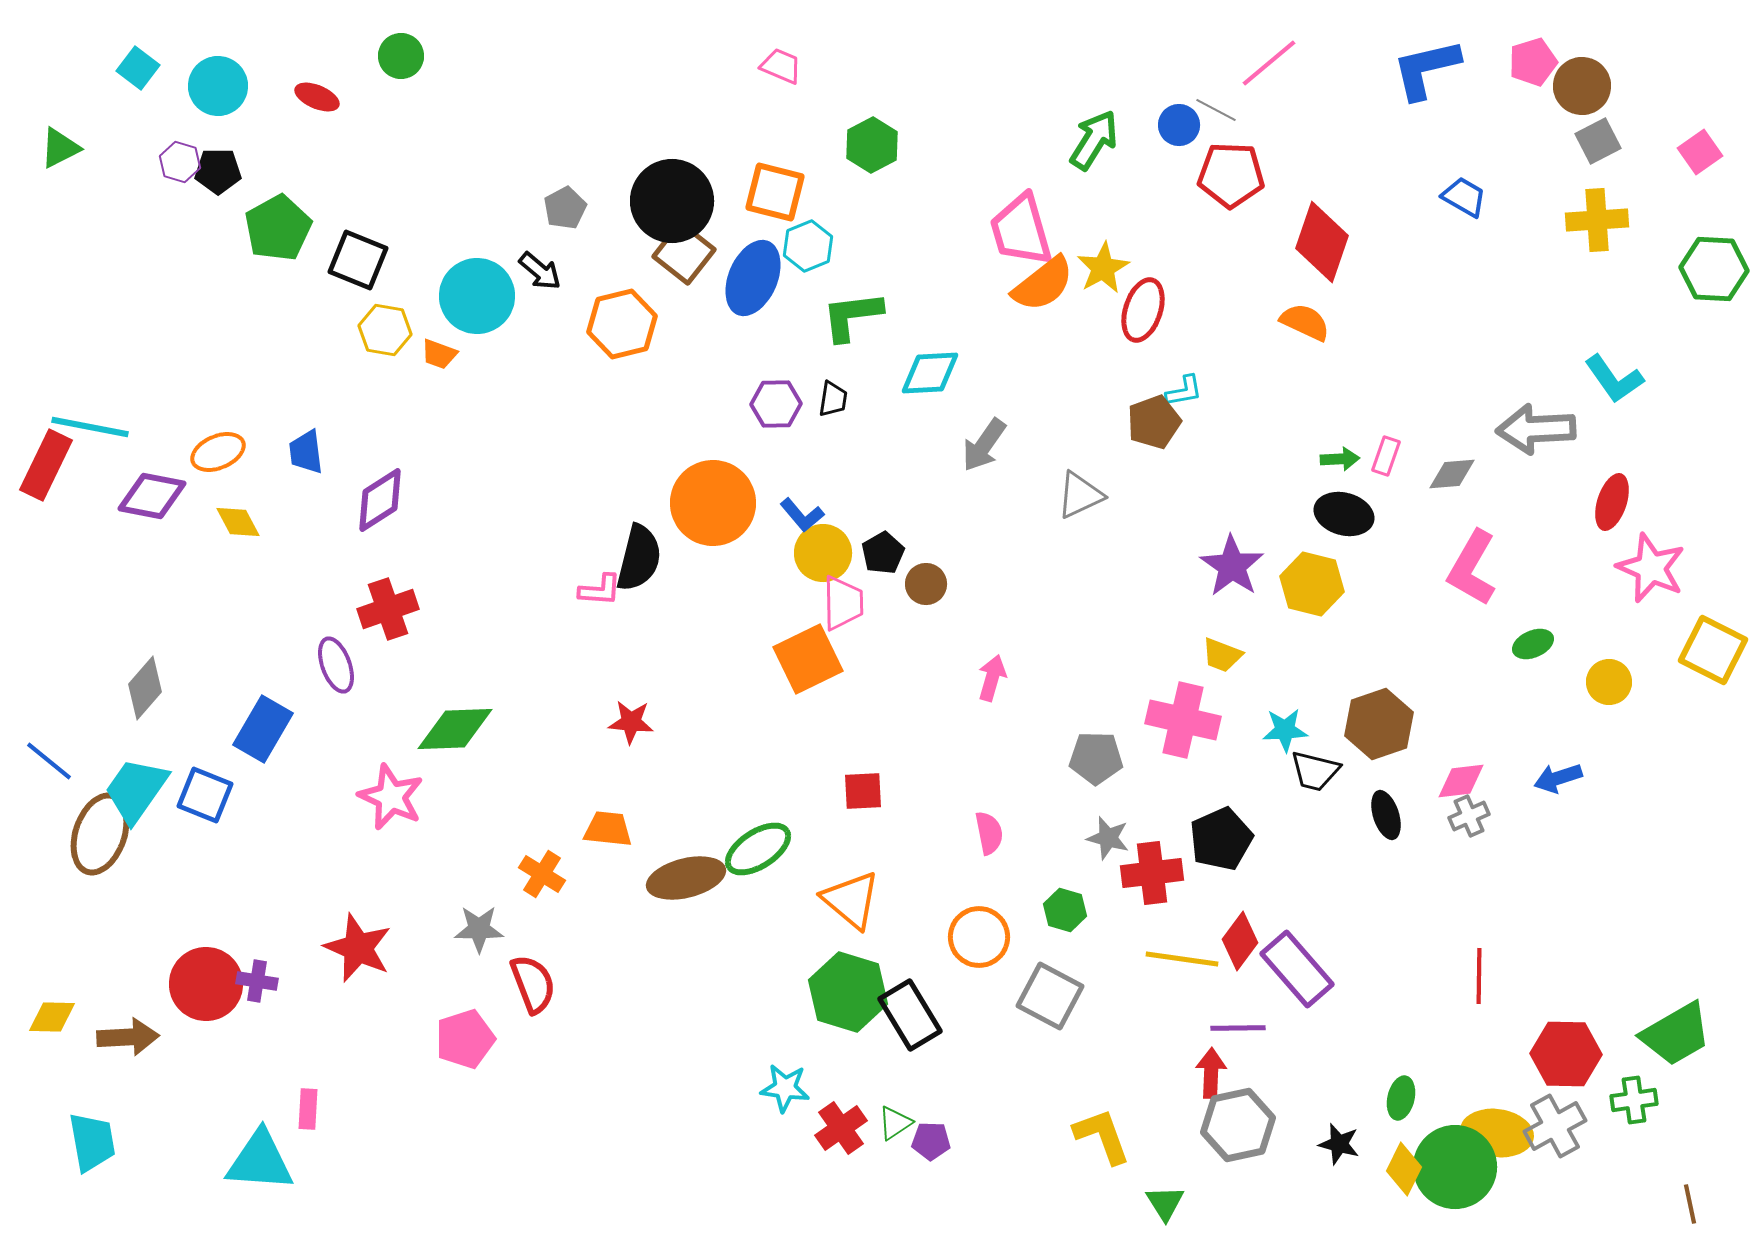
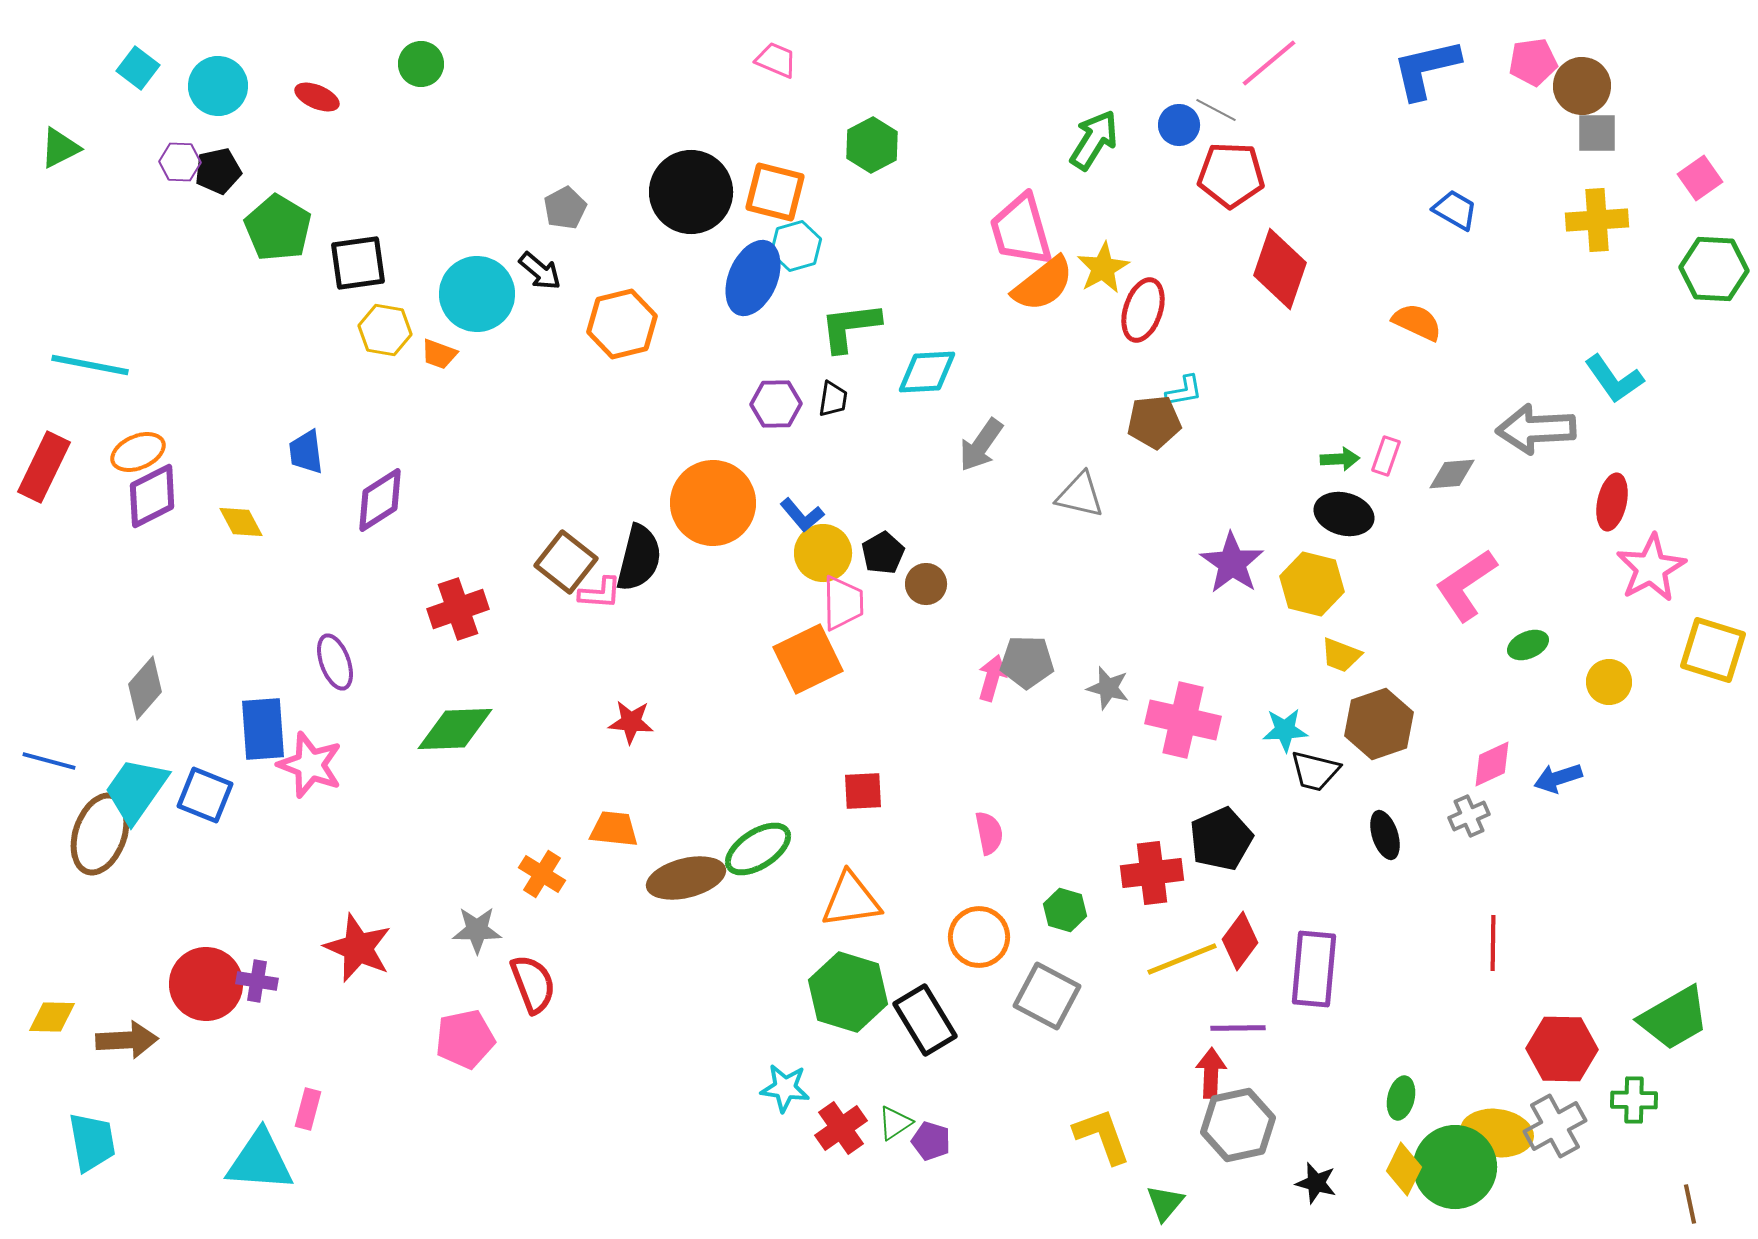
green circle at (401, 56): moved 20 px right, 8 px down
pink pentagon at (1533, 62): rotated 9 degrees clockwise
pink trapezoid at (781, 66): moved 5 px left, 6 px up
gray square at (1598, 141): moved 1 px left, 8 px up; rotated 27 degrees clockwise
pink square at (1700, 152): moved 26 px down
purple hexagon at (180, 162): rotated 15 degrees counterclockwise
black pentagon at (218, 171): rotated 12 degrees counterclockwise
blue trapezoid at (1464, 197): moved 9 px left, 13 px down
black circle at (672, 201): moved 19 px right, 9 px up
green pentagon at (278, 228): rotated 12 degrees counterclockwise
red diamond at (1322, 242): moved 42 px left, 27 px down
cyan hexagon at (808, 246): moved 12 px left; rotated 6 degrees clockwise
brown square at (684, 253): moved 118 px left, 309 px down
black square at (358, 260): moved 3 px down; rotated 30 degrees counterclockwise
cyan circle at (477, 296): moved 2 px up
green L-shape at (852, 316): moved 2 px left, 11 px down
orange semicircle at (1305, 322): moved 112 px right
cyan diamond at (930, 373): moved 3 px left, 1 px up
brown pentagon at (1154, 422): rotated 14 degrees clockwise
cyan line at (90, 427): moved 62 px up
gray arrow at (984, 445): moved 3 px left
orange ellipse at (218, 452): moved 80 px left
red rectangle at (46, 465): moved 2 px left, 2 px down
gray triangle at (1080, 495): rotated 38 degrees clockwise
purple diamond at (152, 496): rotated 38 degrees counterclockwise
red ellipse at (1612, 502): rotated 6 degrees counterclockwise
yellow diamond at (238, 522): moved 3 px right
purple star at (1232, 566): moved 3 px up
pink L-shape at (1472, 568): moved 6 px left, 17 px down; rotated 26 degrees clockwise
pink star at (1651, 568): rotated 20 degrees clockwise
pink L-shape at (600, 590): moved 3 px down
red cross at (388, 609): moved 70 px right
green ellipse at (1533, 644): moved 5 px left, 1 px down
yellow square at (1713, 650): rotated 10 degrees counterclockwise
yellow trapezoid at (1222, 655): moved 119 px right
purple ellipse at (336, 665): moved 1 px left, 3 px up
blue rectangle at (263, 729): rotated 34 degrees counterclockwise
gray pentagon at (1096, 758): moved 69 px left, 96 px up
blue line at (49, 761): rotated 24 degrees counterclockwise
pink diamond at (1461, 781): moved 31 px right, 17 px up; rotated 18 degrees counterclockwise
pink star at (391, 797): moved 81 px left, 32 px up; rotated 4 degrees counterclockwise
black ellipse at (1386, 815): moved 1 px left, 20 px down
orange trapezoid at (608, 829): moved 6 px right
gray star at (1108, 838): moved 150 px up
orange triangle at (851, 900): rotated 48 degrees counterclockwise
gray star at (479, 929): moved 2 px left, 1 px down
yellow line at (1182, 959): rotated 30 degrees counterclockwise
purple rectangle at (1297, 969): moved 17 px right; rotated 46 degrees clockwise
red line at (1479, 976): moved 14 px right, 33 px up
gray square at (1050, 996): moved 3 px left
black rectangle at (910, 1015): moved 15 px right, 5 px down
green trapezoid at (1676, 1034): moved 2 px left, 16 px up
brown arrow at (128, 1037): moved 1 px left, 3 px down
pink pentagon at (465, 1039): rotated 6 degrees clockwise
red hexagon at (1566, 1054): moved 4 px left, 5 px up
green cross at (1634, 1100): rotated 9 degrees clockwise
pink rectangle at (308, 1109): rotated 12 degrees clockwise
purple pentagon at (931, 1141): rotated 15 degrees clockwise
black star at (1339, 1144): moved 23 px left, 39 px down
green triangle at (1165, 1203): rotated 12 degrees clockwise
